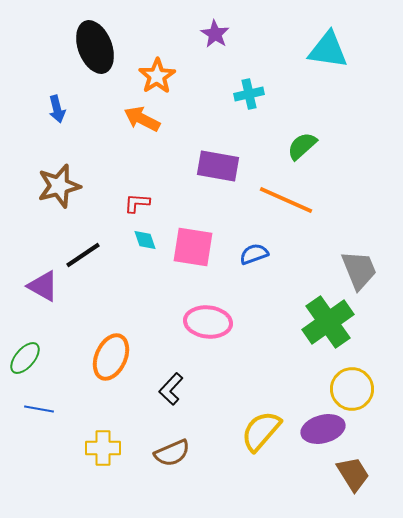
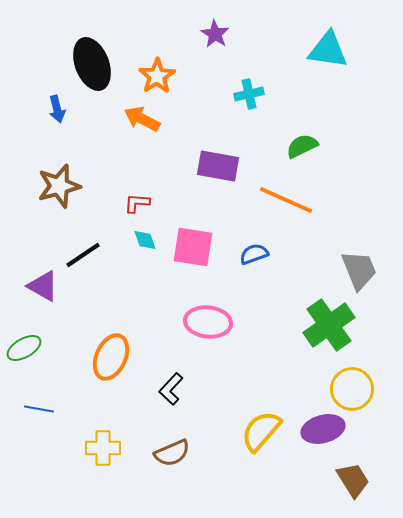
black ellipse: moved 3 px left, 17 px down
green semicircle: rotated 16 degrees clockwise
green cross: moved 1 px right, 3 px down
green ellipse: moved 1 px left, 10 px up; rotated 20 degrees clockwise
brown trapezoid: moved 6 px down
